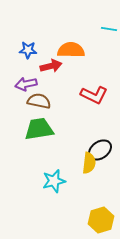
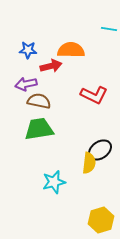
cyan star: moved 1 px down
